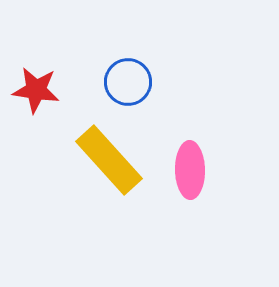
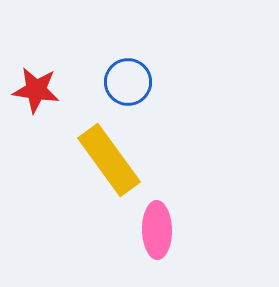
yellow rectangle: rotated 6 degrees clockwise
pink ellipse: moved 33 px left, 60 px down
